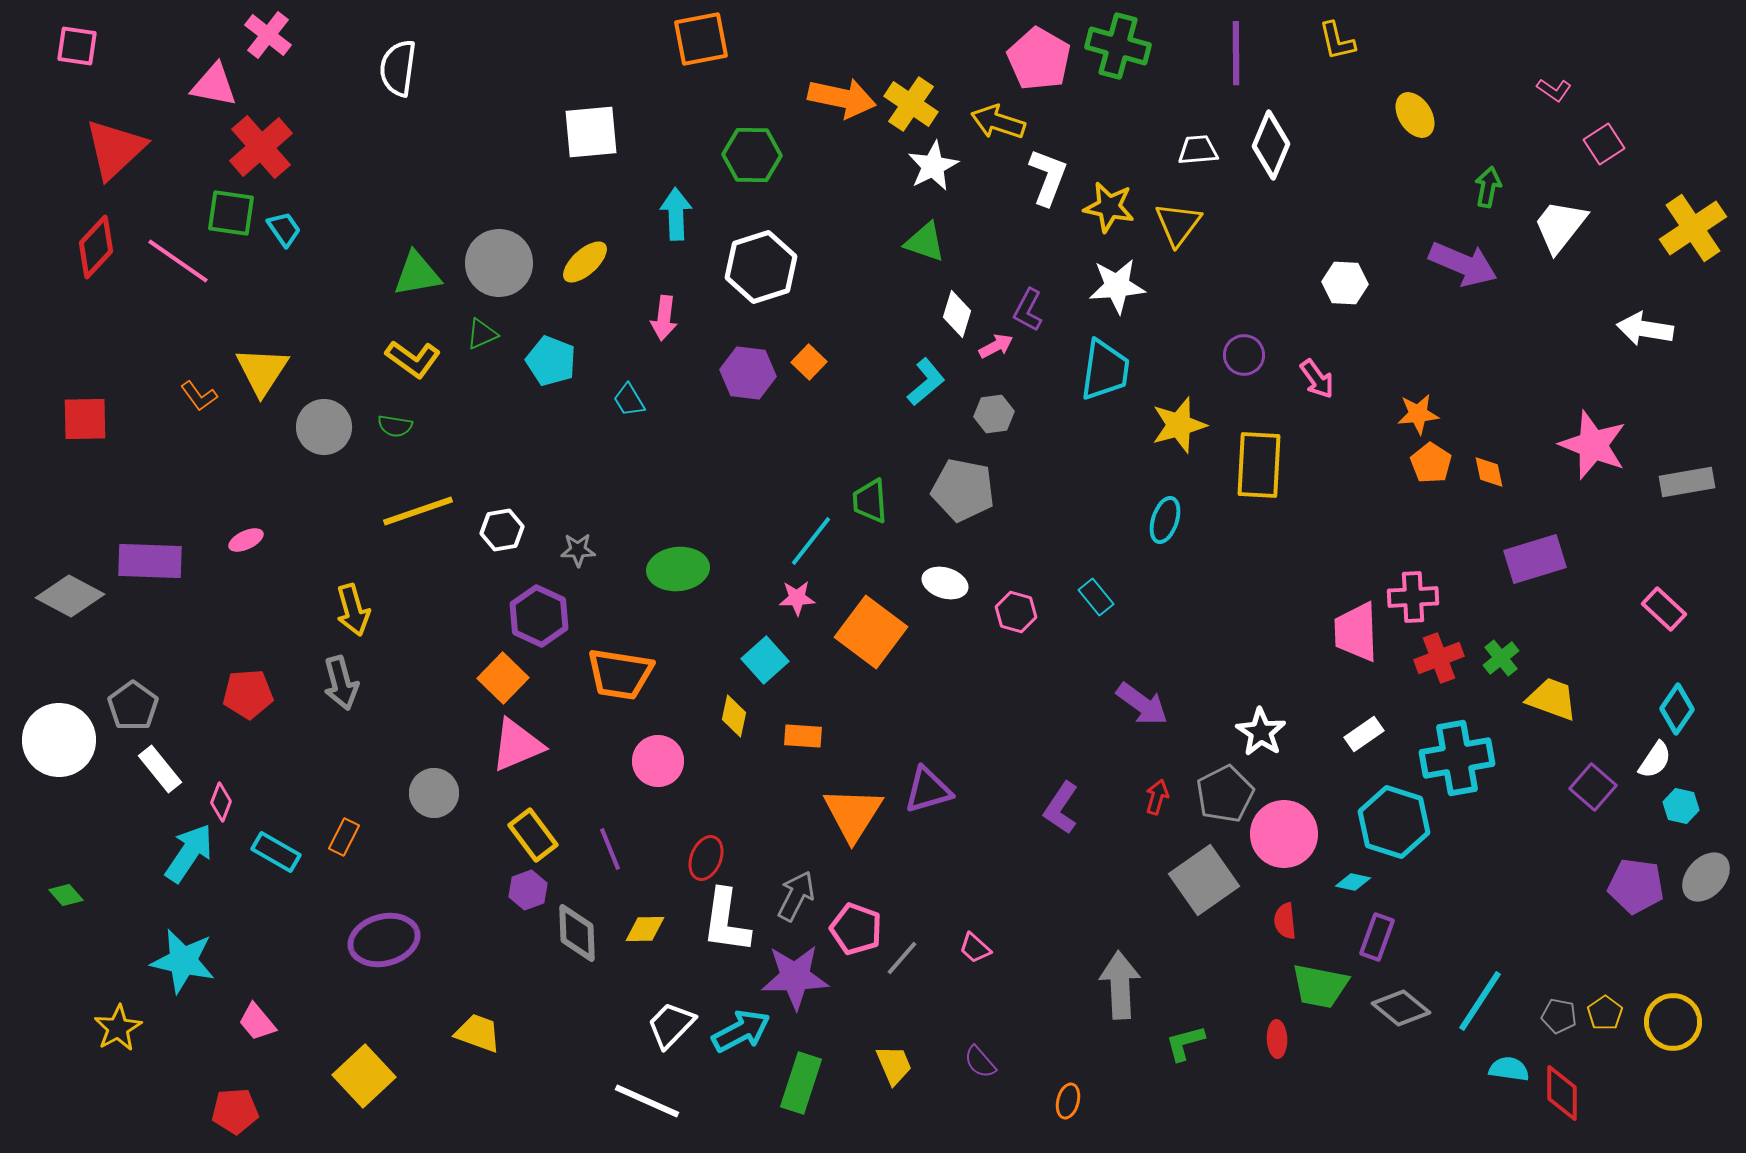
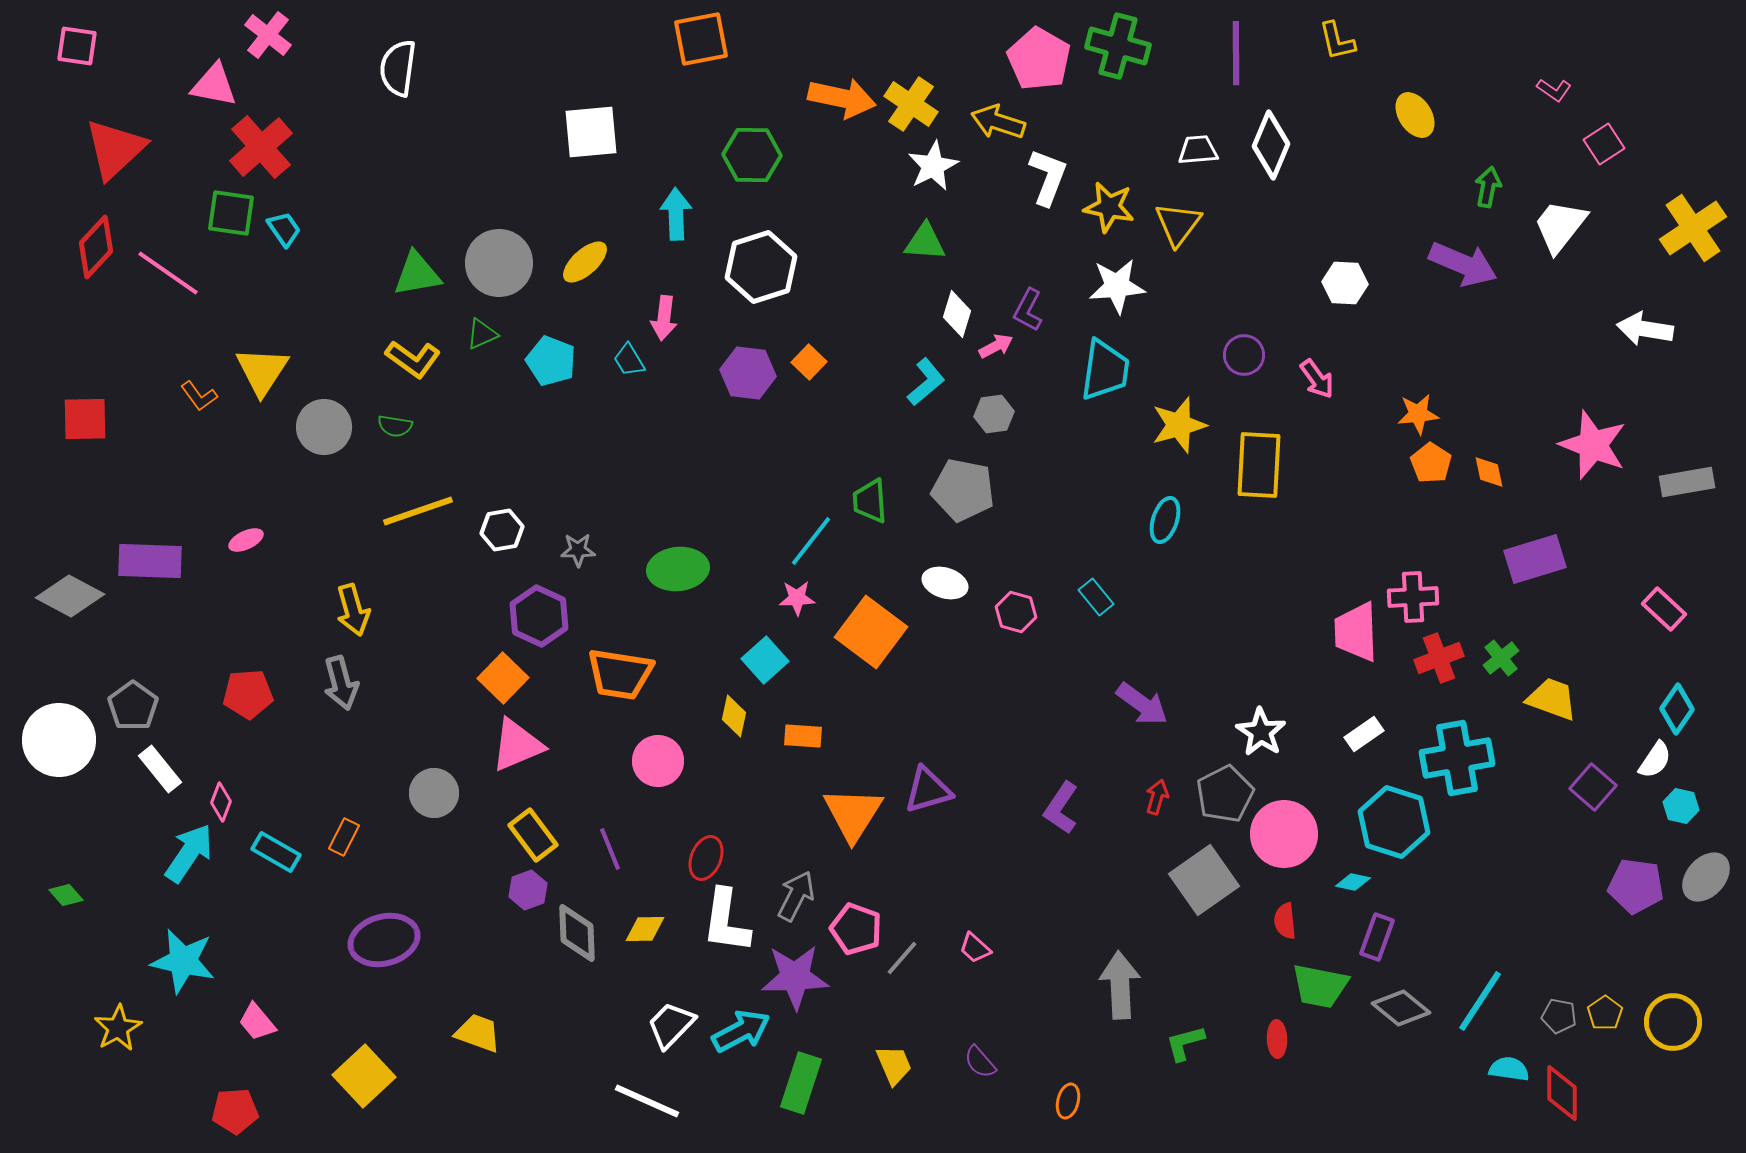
green triangle at (925, 242): rotated 15 degrees counterclockwise
pink line at (178, 261): moved 10 px left, 12 px down
cyan trapezoid at (629, 400): moved 40 px up
